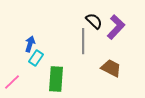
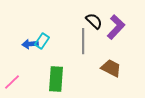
blue arrow: rotated 112 degrees counterclockwise
cyan rectangle: moved 6 px right, 17 px up
